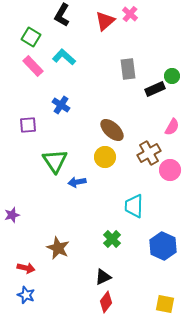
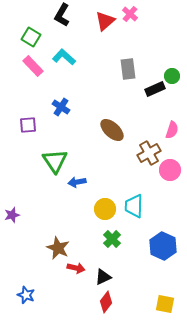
blue cross: moved 2 px down
pink semicircle: moved 3 px down; rotated 12 degrees counterclockwise
yellow circle: moved 52 px down
red arrow: moved 50 px right
